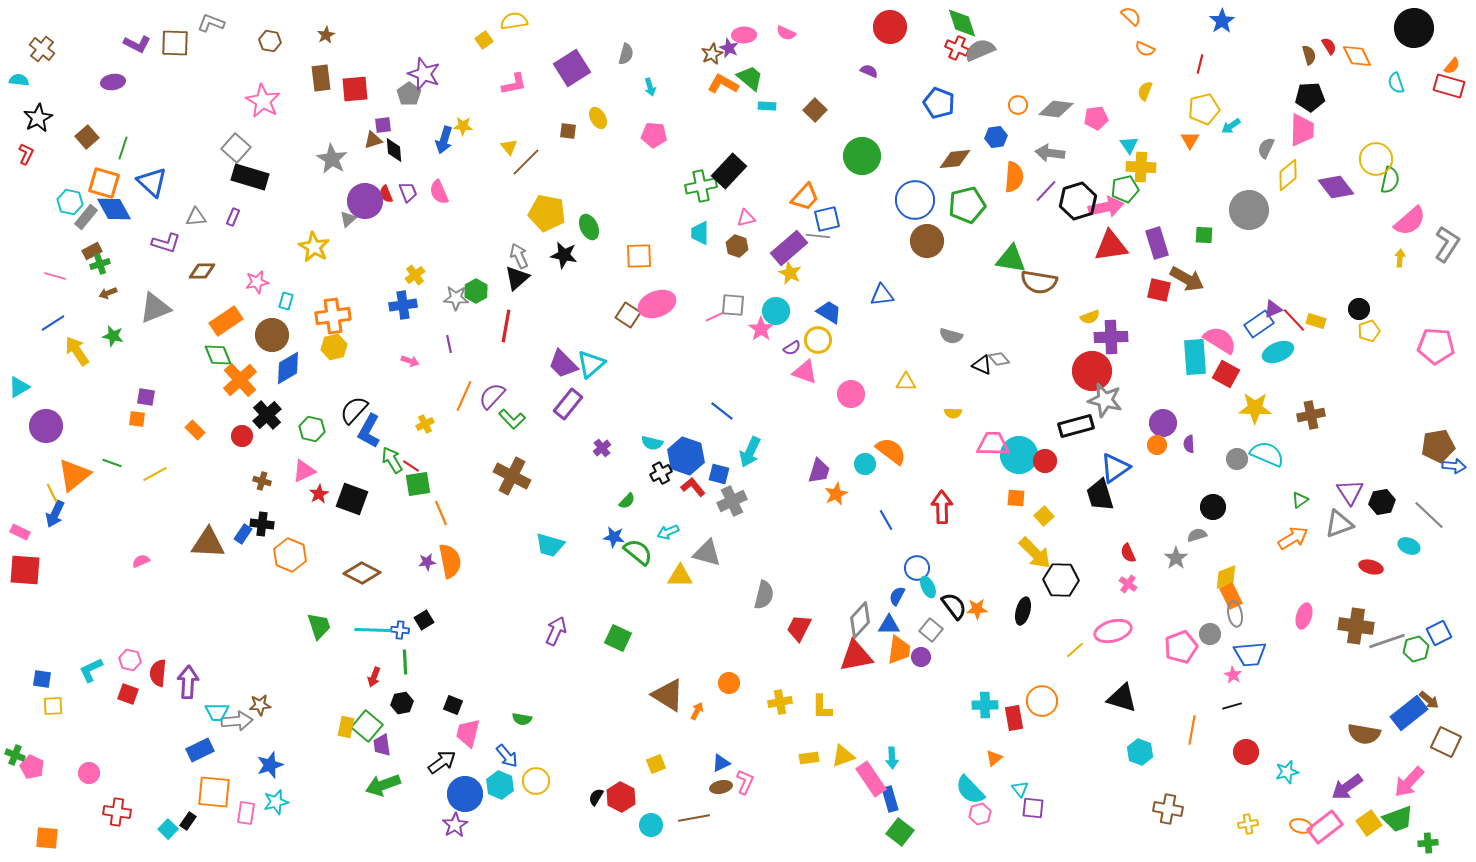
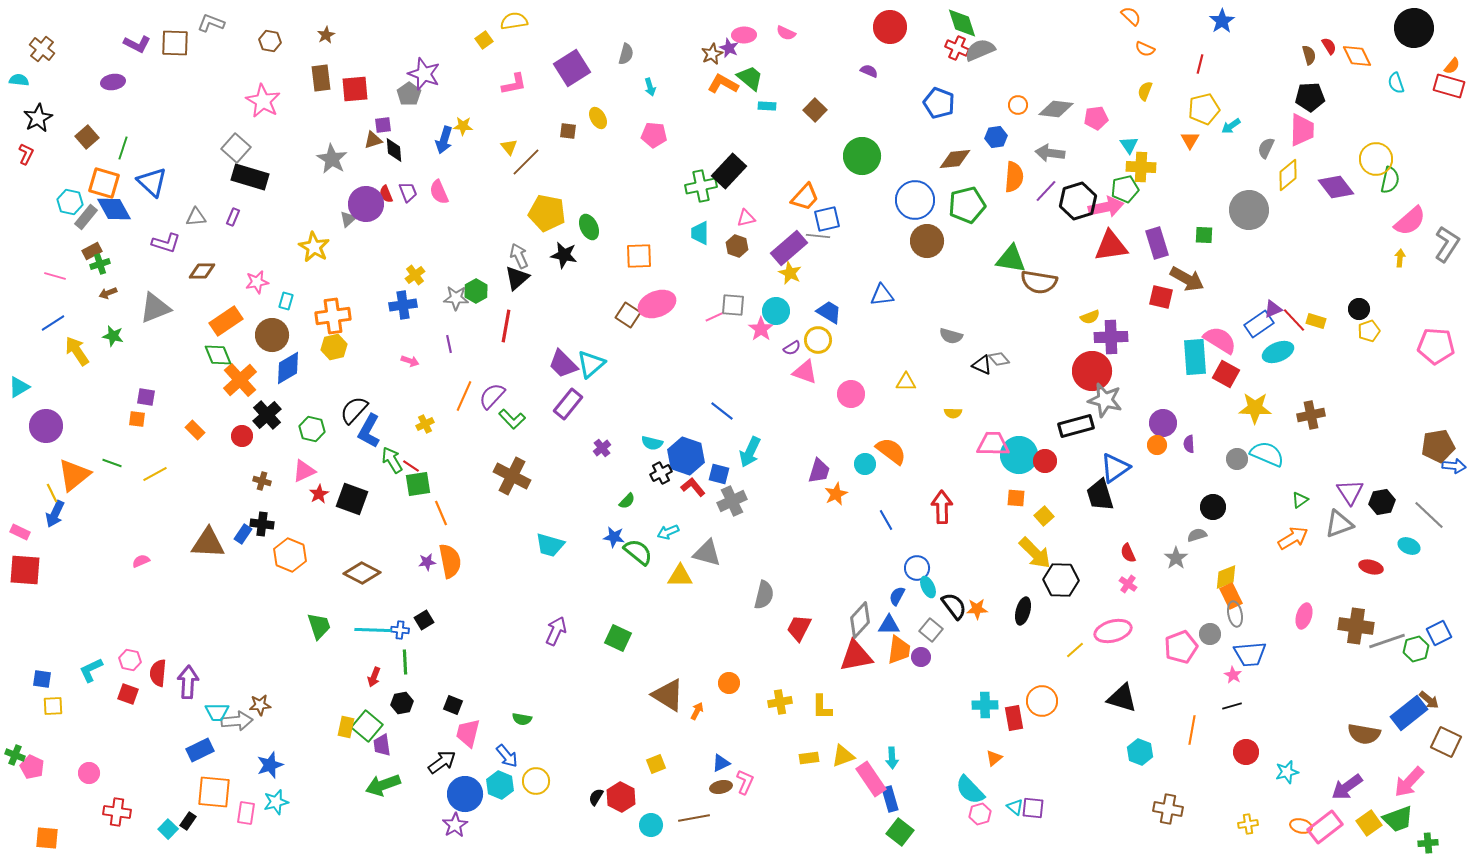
purple circle at (365, 201): moved 1 px right, 3 px down
red square at (1159, 290): moved 2 px right, 7 px down
cyan triangle at (1020, 789): moved 5 px left, 18 px down; rotated 12 degrees counterclockwise
